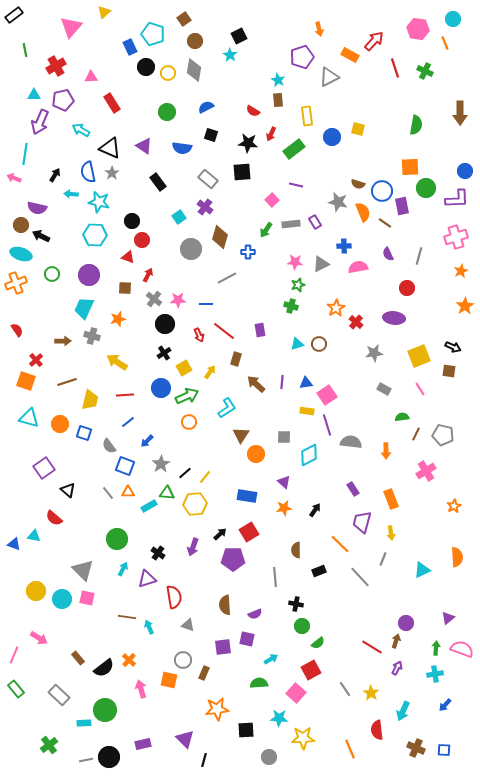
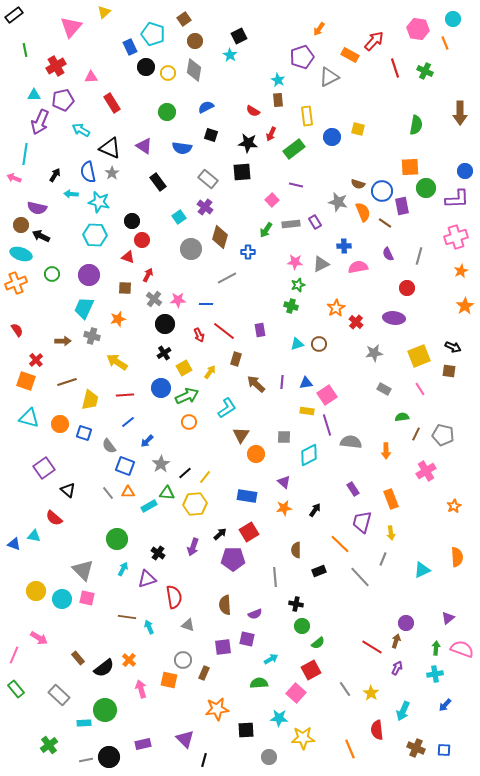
orange arrow at (319, 29): rotated 48 degrees clockwise
